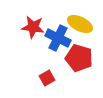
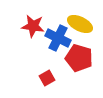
red star: moved 1 px up
